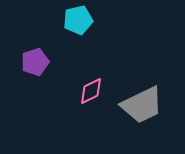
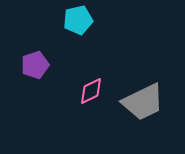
purple pentagon: moved 3 px down
gray trapezoid: moved 1 px right, 3 px up
